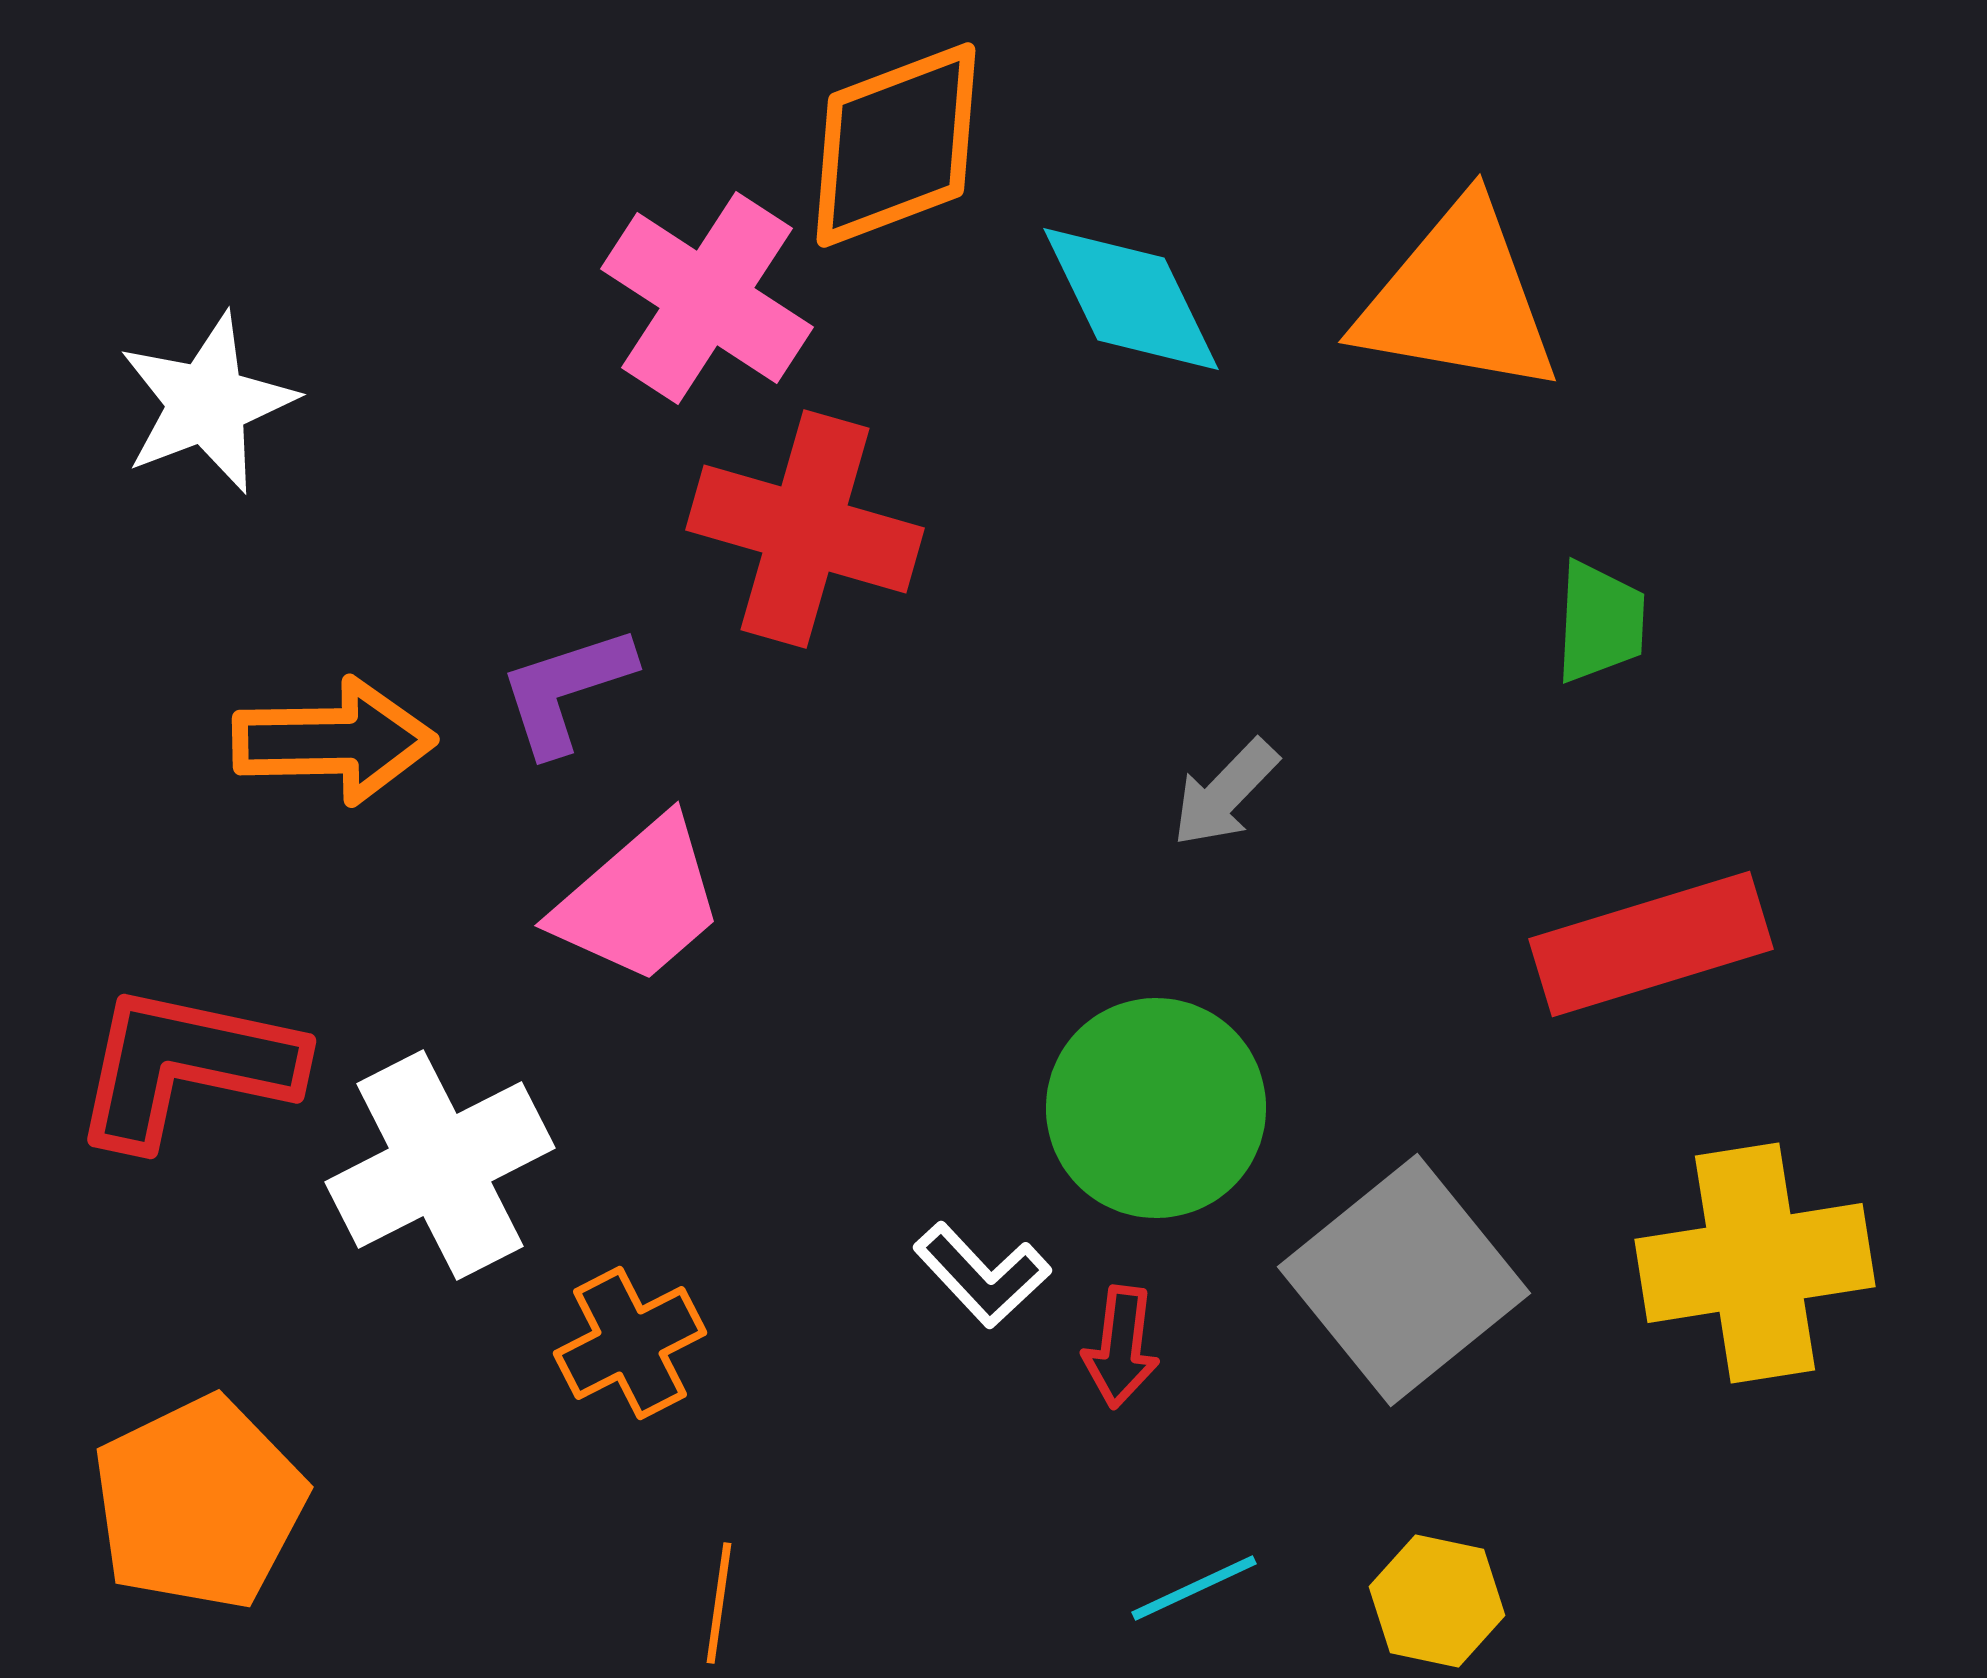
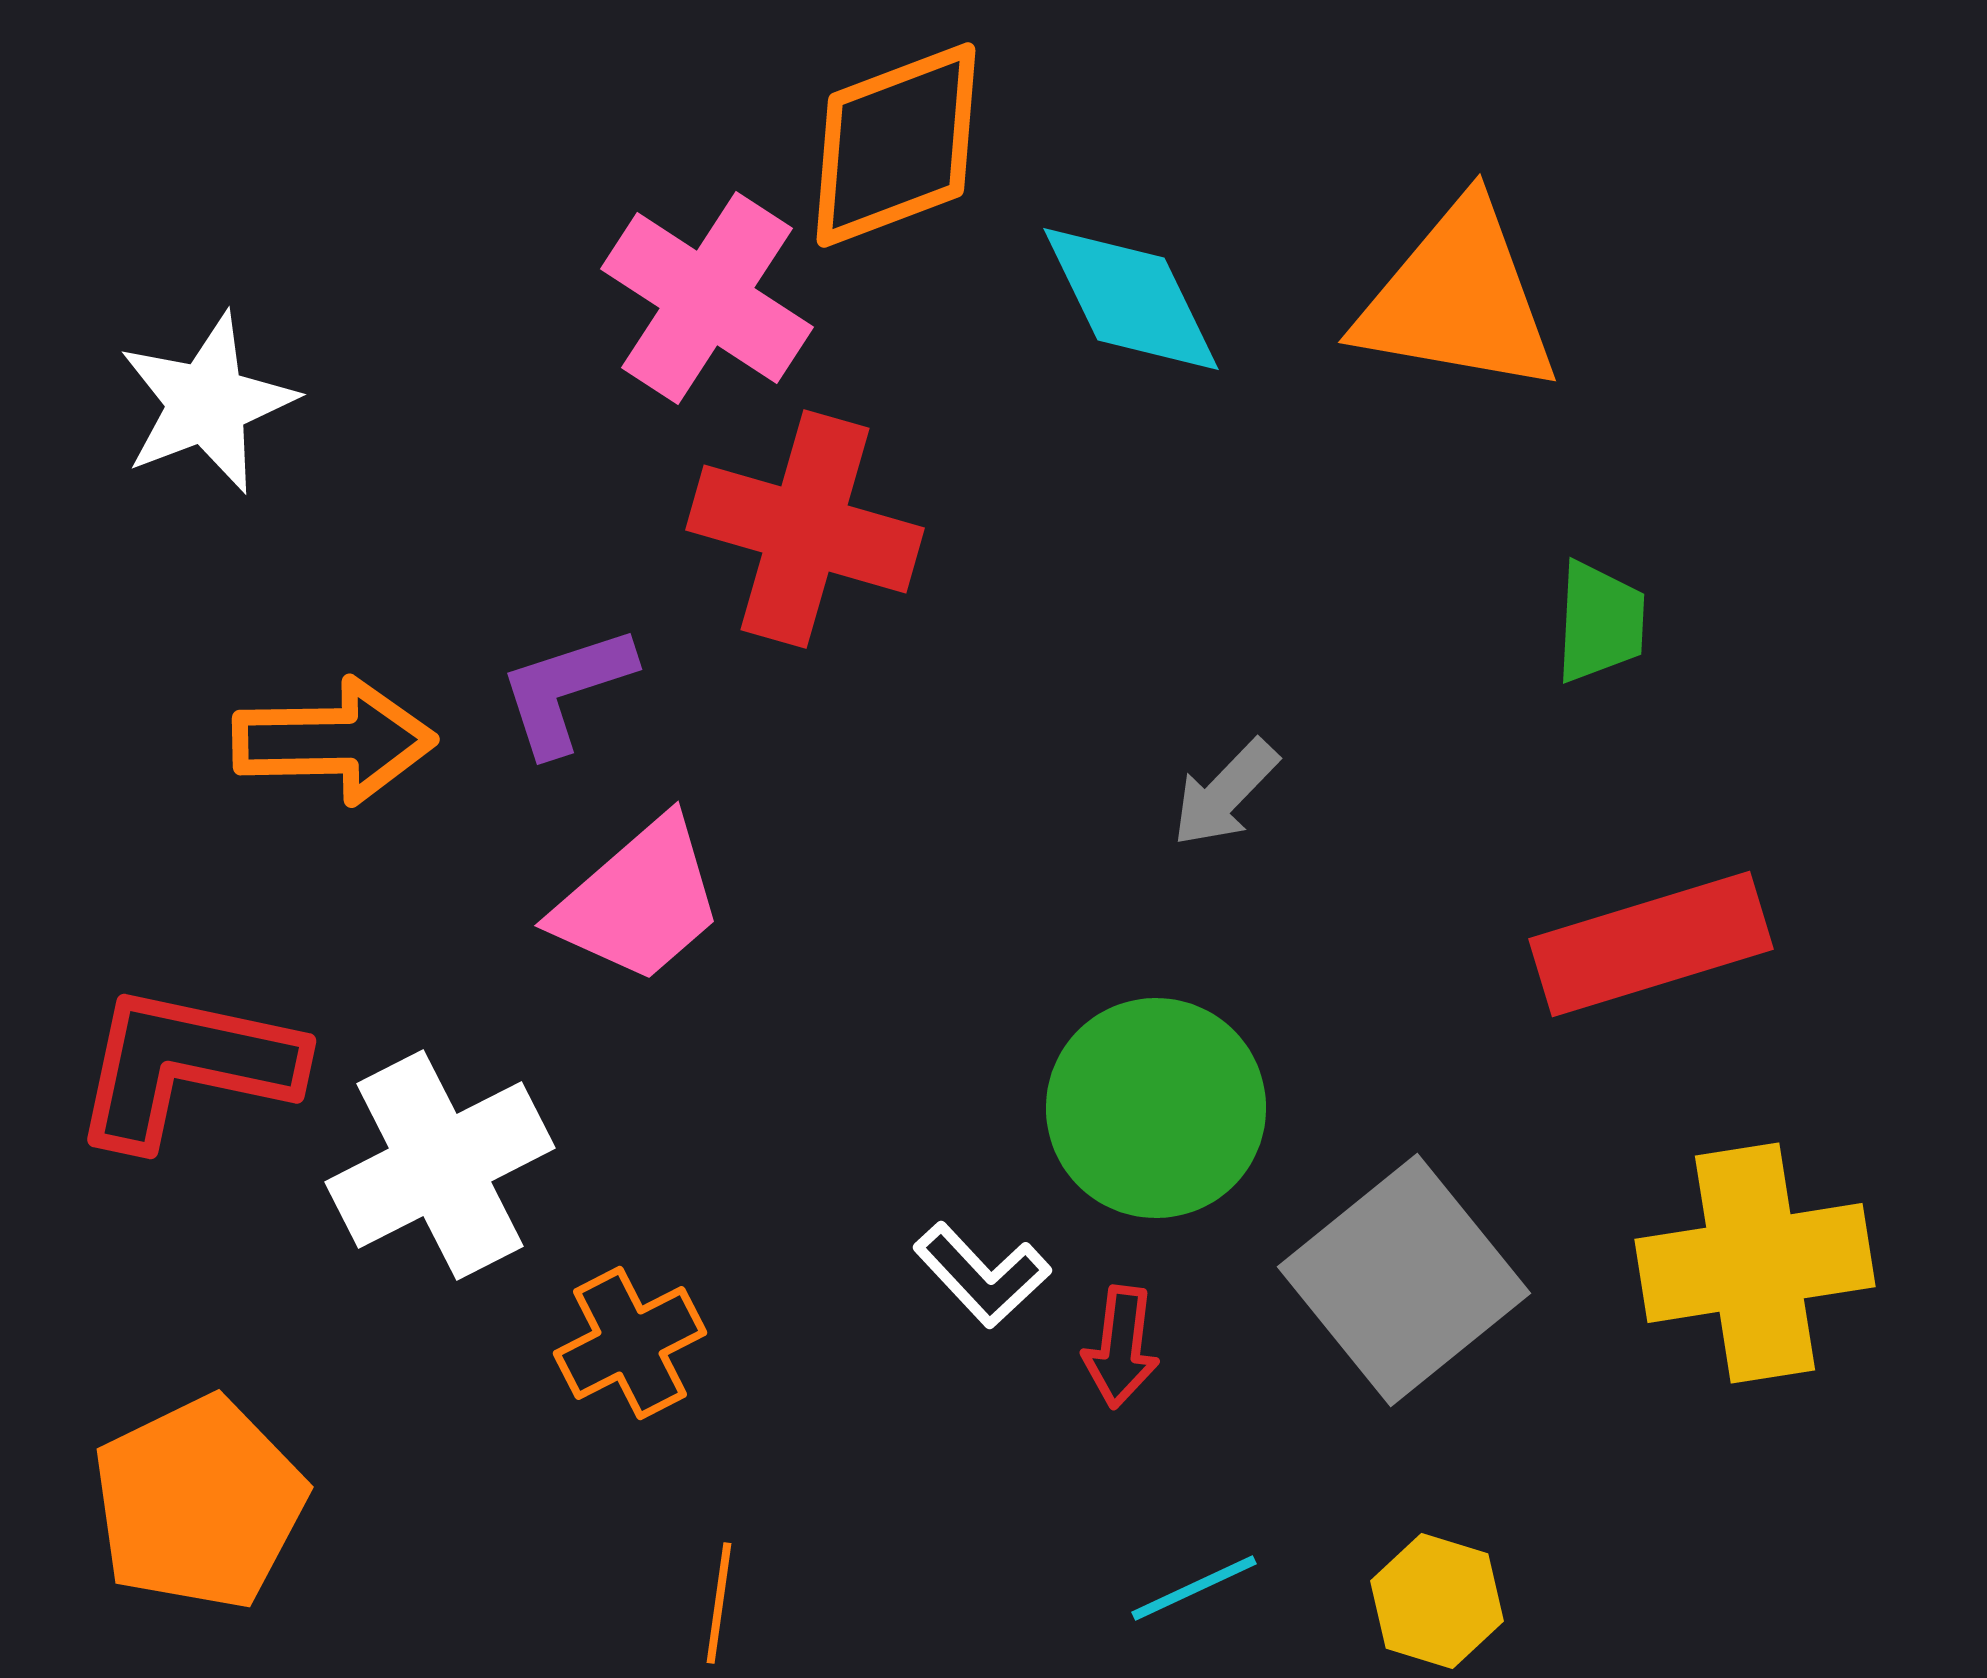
yellow hexagon: rotated 5 degrees clockwise
